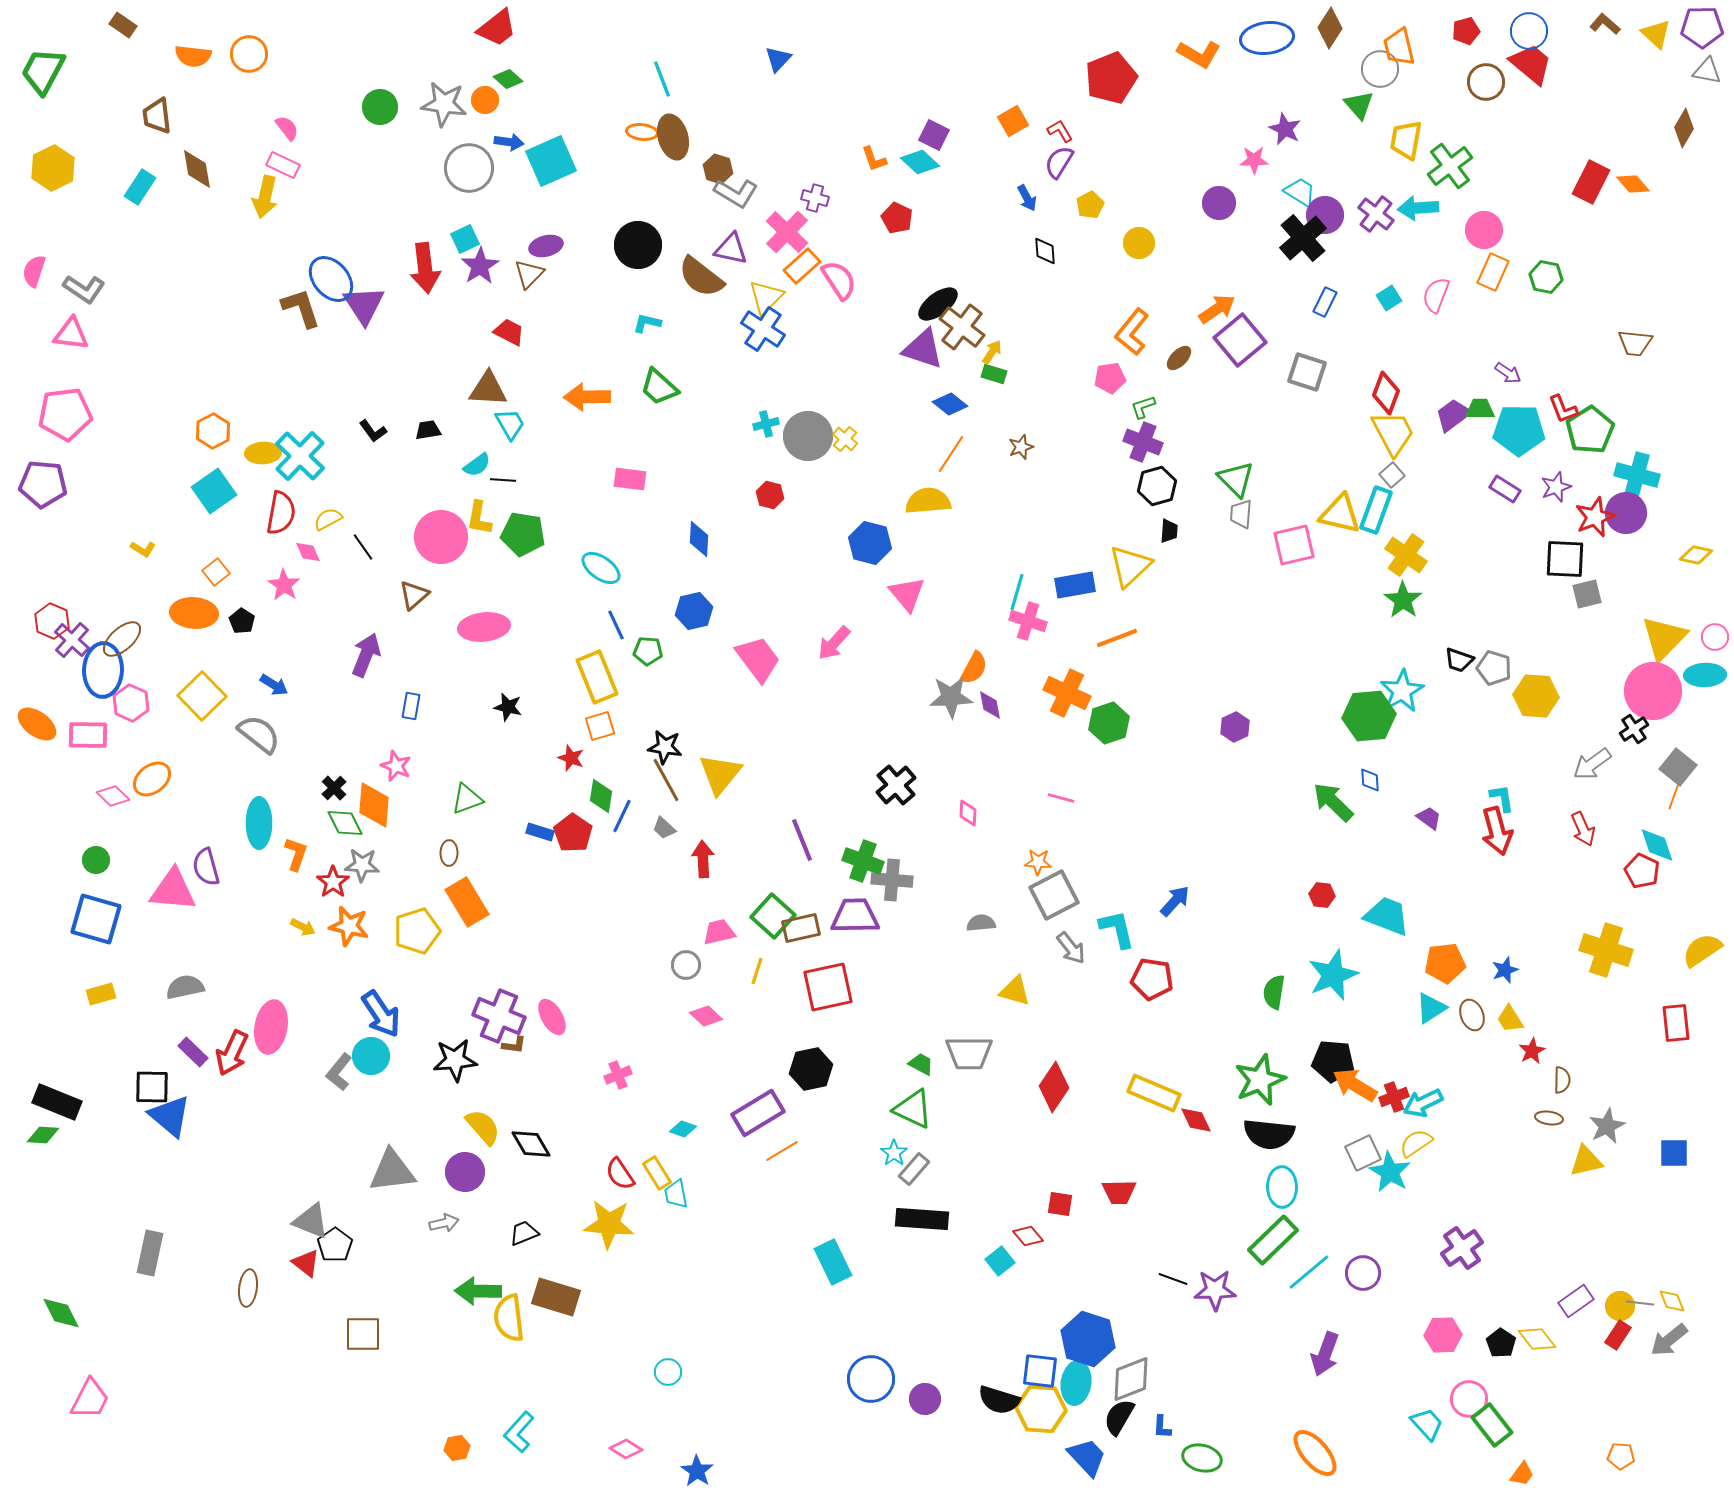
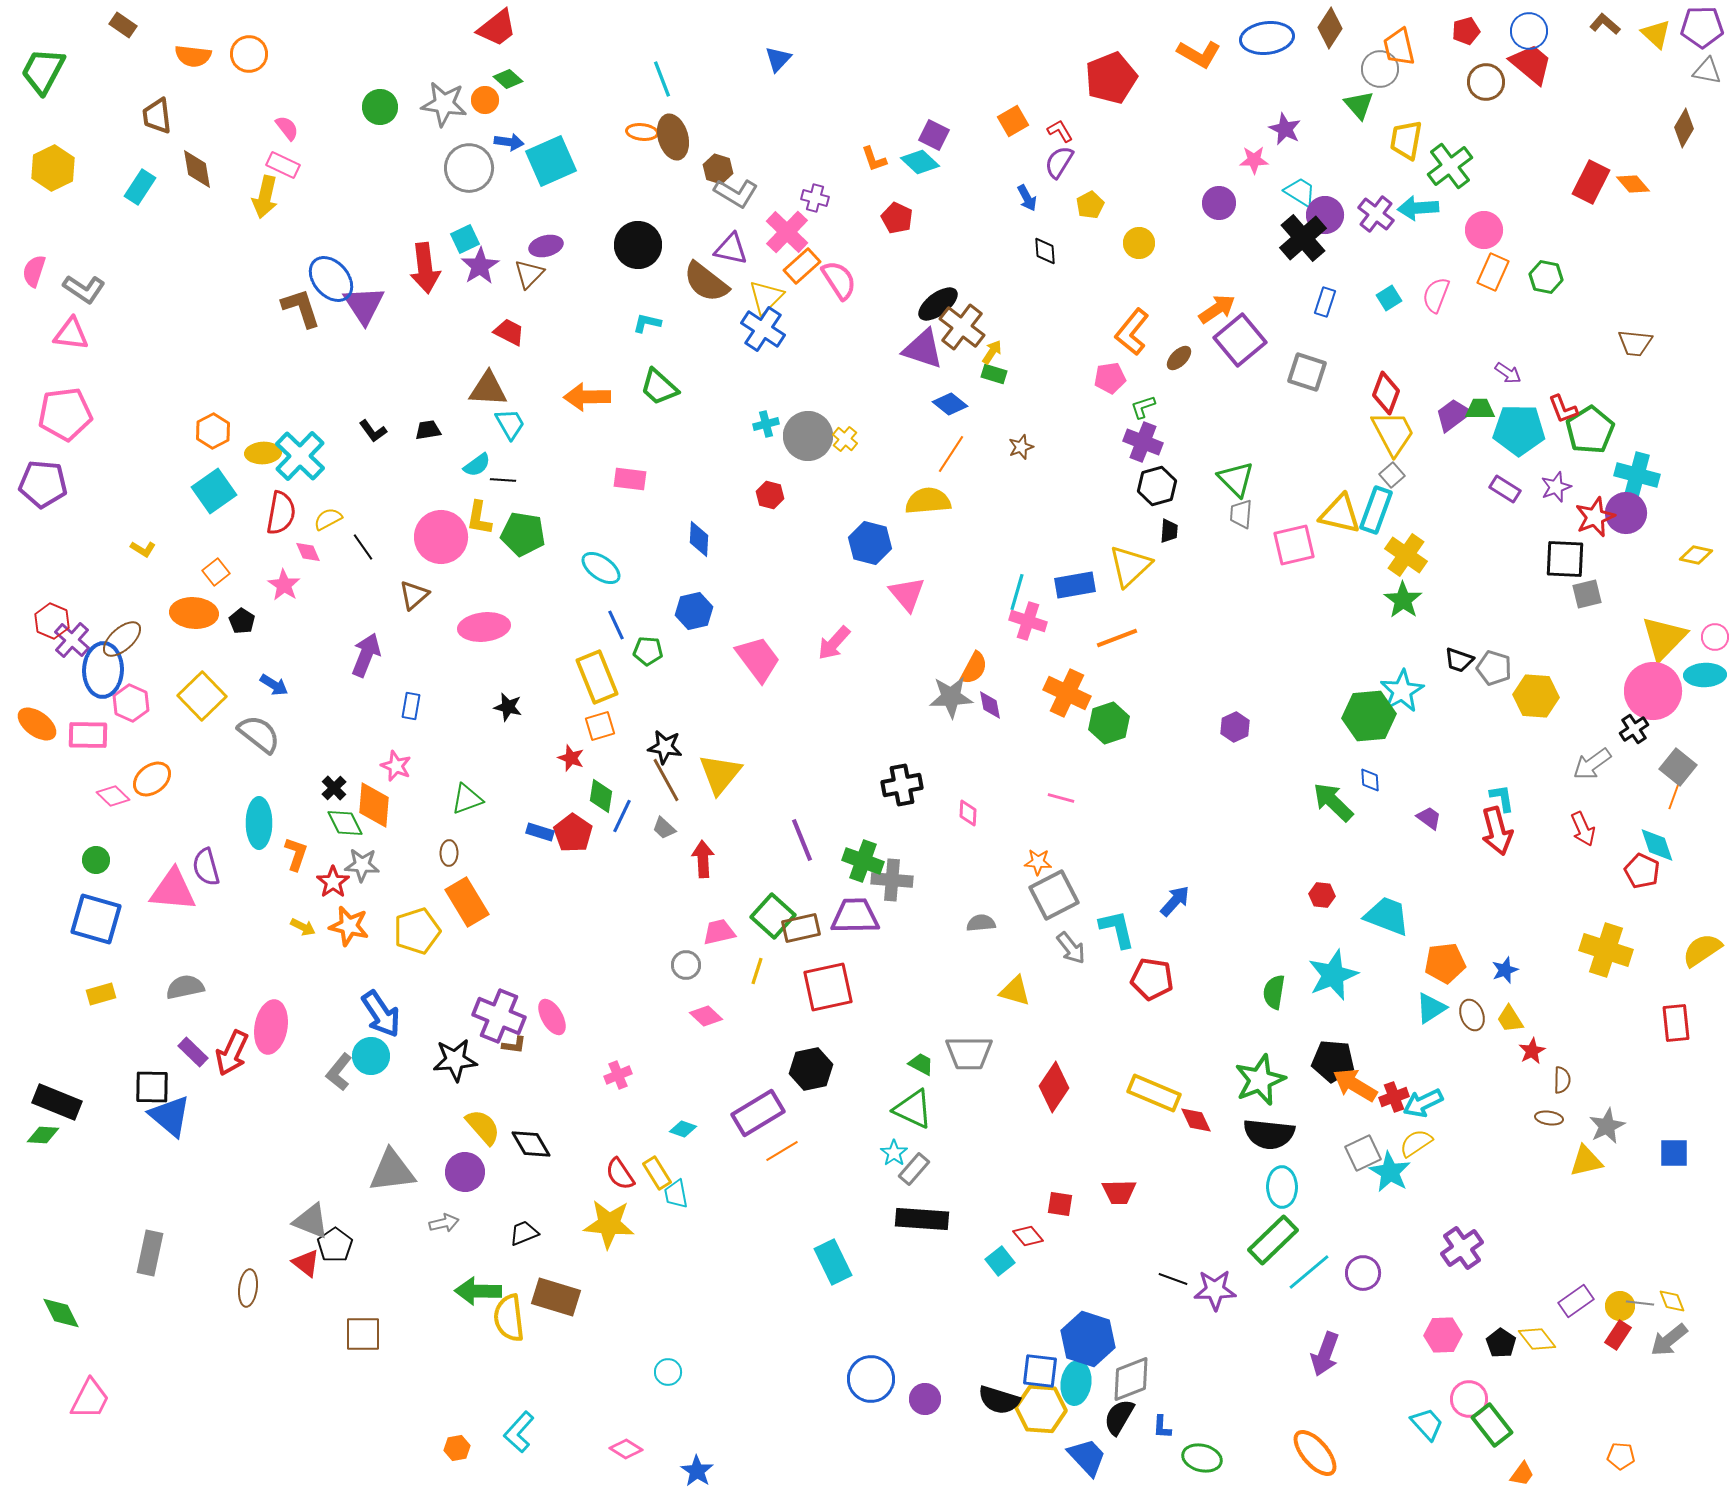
brown semicircle at (701, 277): moved 5 px right, 5 px down
blue rectangle at (1325, 302): rotated 8 degrees counterclockwise
black cross at (896, 785): moved 6 px right; rotated 30 degrees clockwise
